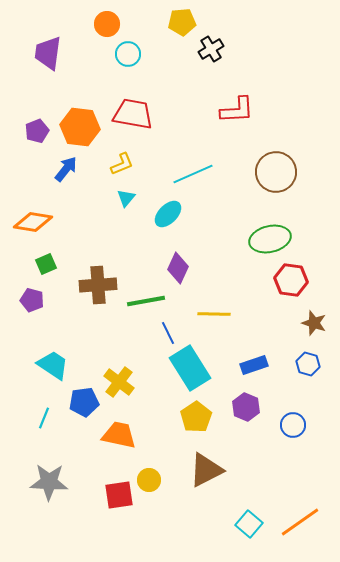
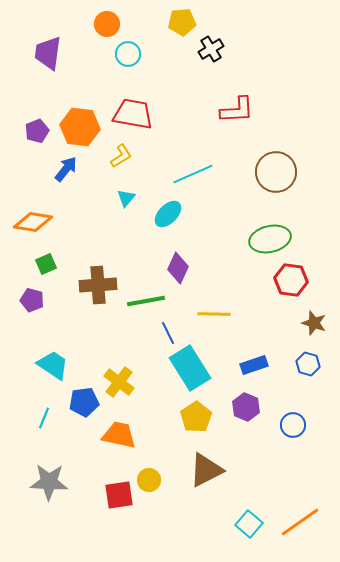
yellow L-shape at (122, 164): moved 1 px left, 8 px up; rotated 10 degrees counterclockwise
